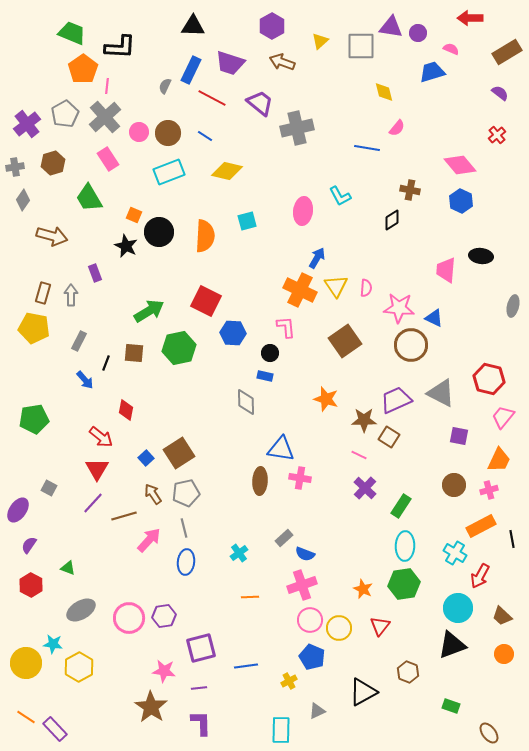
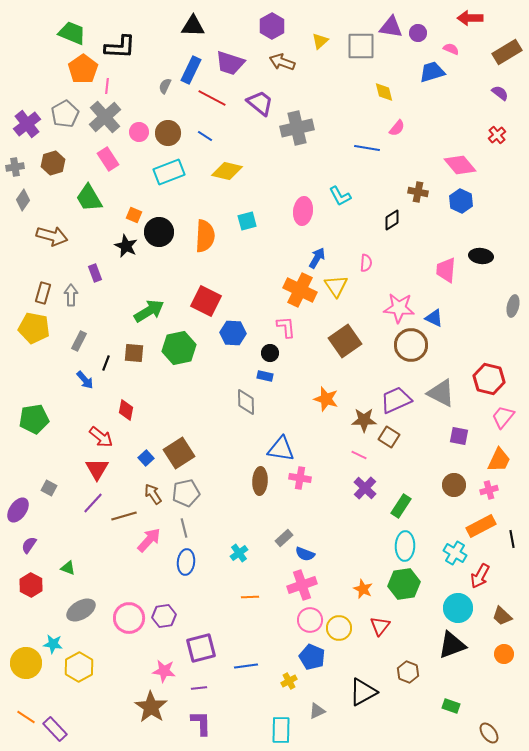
brown cross at (410, 190): moved 8 px right, 2 px down
pink semicircle at (366, 288): moved 25 px up
